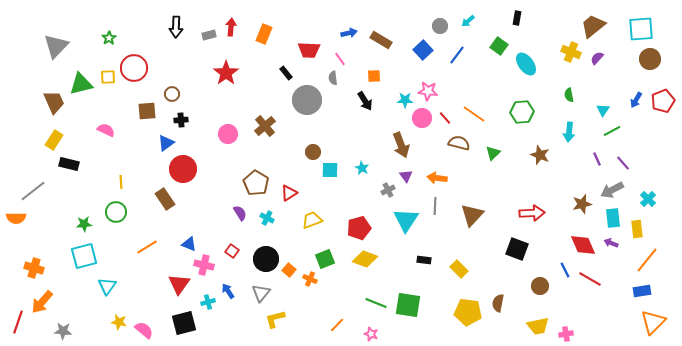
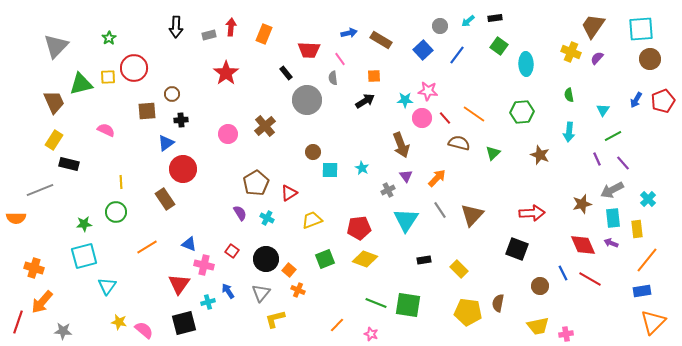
black rectangle at (517, 18): moved 22 px left; rotated 72 degrees clockwise
brown trapezoid at (593, 26): rotated 16 degrees counterclockwise
cyan ellipse at (526, 64): rotated 35 degrees clockwise
black arrow at (365, 101): rotated 90 degrees counterclockwise
green line at (612, 131): moved 1 px right, 5 px down
orange arrow at (437, 178): rotated 126 degrees clockwise
brown pentagon at (256, 183): rotated 10 degrees clockwise
gray line at (33, 191): moved 7 px right, 1 px up; rotated 16 degrees clockwise
gray line at (435, 206): moved 5 px right, 4 px down; rotated 36 degrees counterclockwise
red pentagon at (359, 228): rotated 10 degrees clockwise
black rectangle at (424, 260): rotated 16 degrees counterclockwise
blue line at (565, 270): moved 2 px left, 3 px down
orange cross at (310, 279): moved 12 px left, 11 px down
